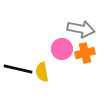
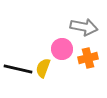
gray arrow: moved 3 px right, 2 px up
orange cross: moved 3 px right, 5 px down
yellow semicircle: moved 1 px right, 4 px up; rotated 30 degrees clockwise
